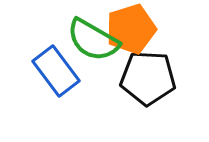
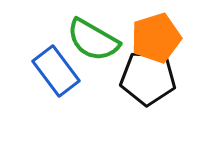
orange pentagon: moved 25 px right, 9 px down
